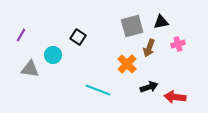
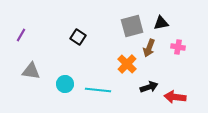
black triangle: moved 1 px down
pink cross: moved 3 px down; rotated 24 degrees clockwise
cyan circle: moved 12 px right, 29 px down
gray triangle: moved 1 px right, 2 px down
cyan line: rotated 15 degrees counterclockwise
